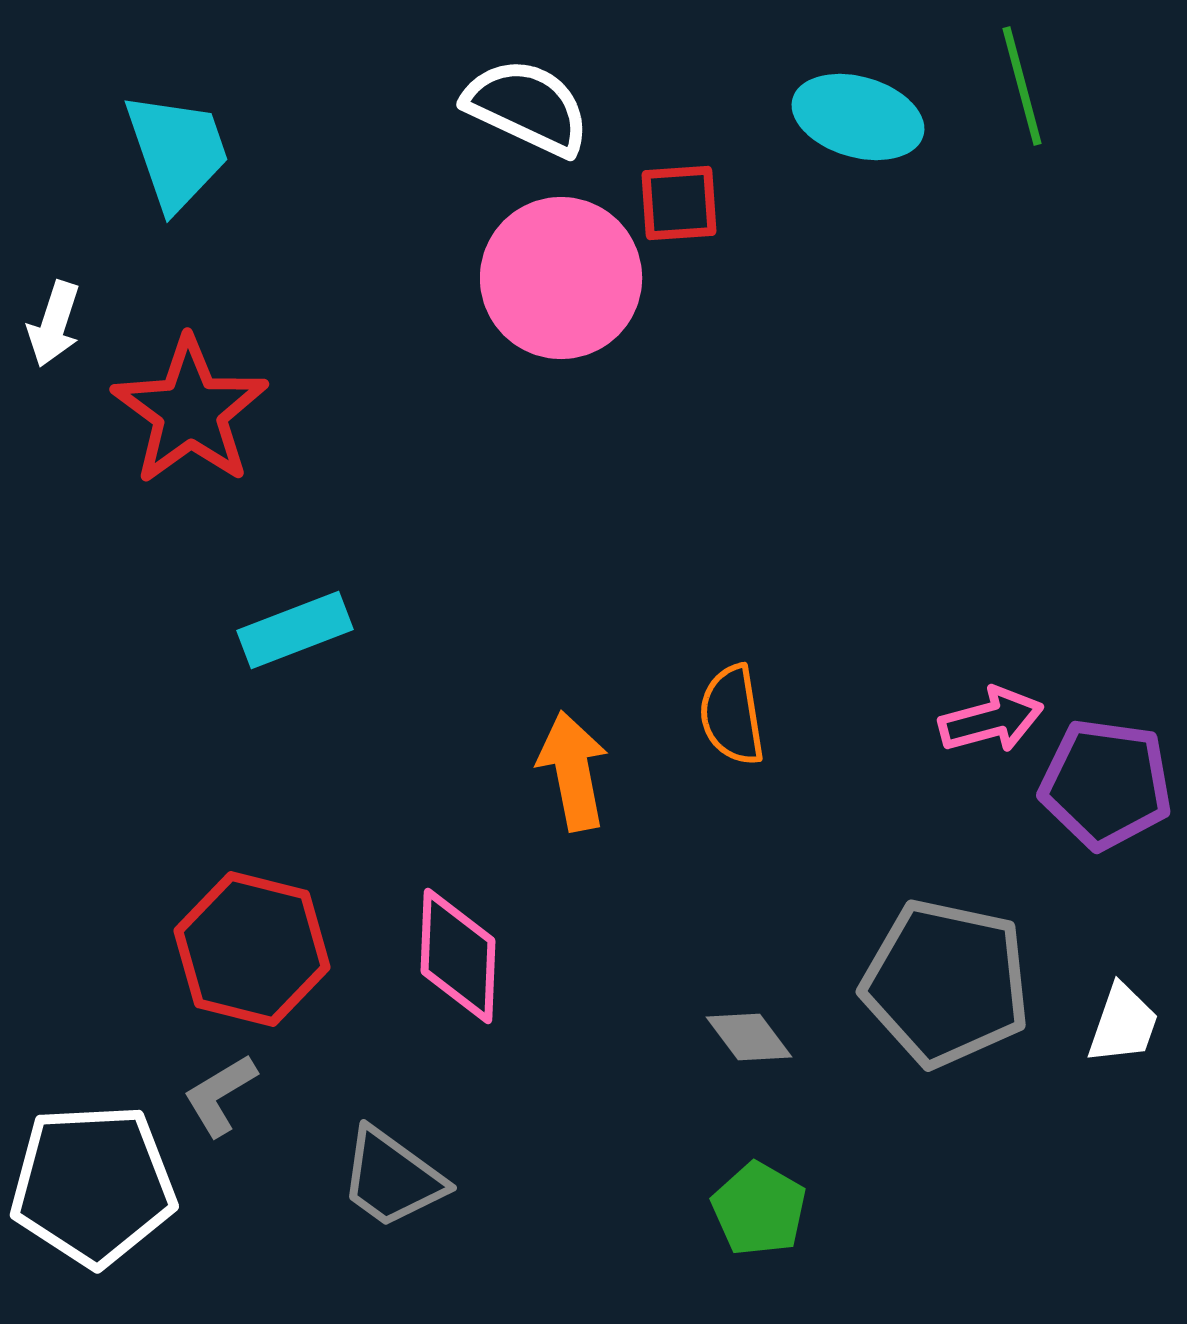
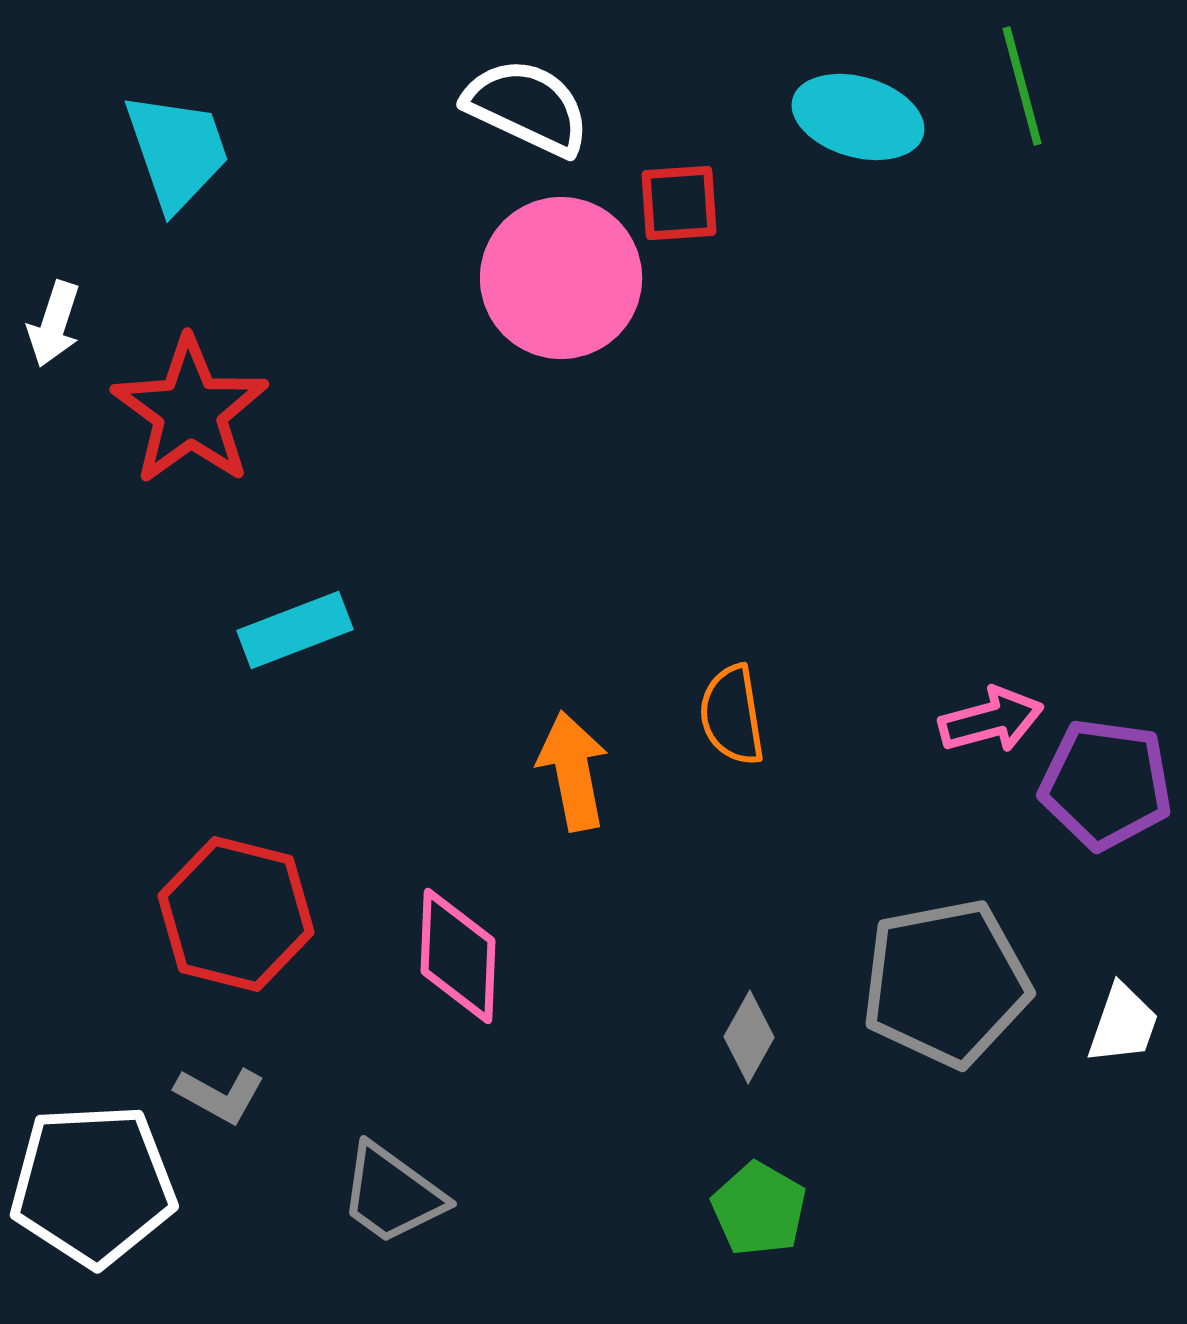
red hexagon: moved 16 px left, 35 px up
gray pentagon: rotated 23 degrees counterclockwise
gray diamond: rotated 66 degrees clockwise
gray L-shape: rotated 120 degrees counterclockwise
gray trapezoid: moved 16 px down
